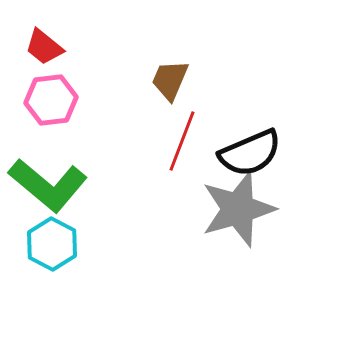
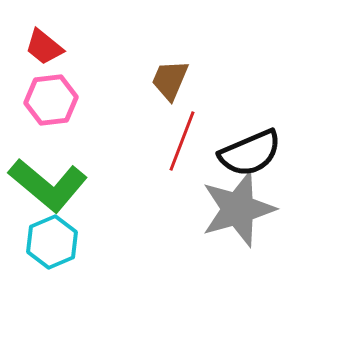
cyan hexagon: moved 2 px up; rotated 9 degrees clockwise
